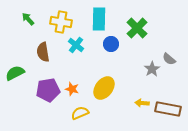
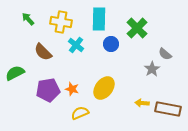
brown semicircle: rotated 36 degrees counterclockwise
gray semicircle: moved 4 px left, 5 px up
